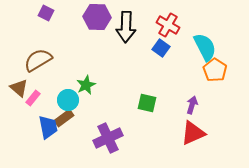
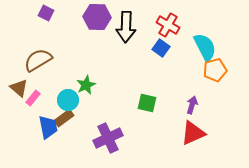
orange pentagon: rotated 25 degrees clockwise
